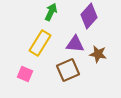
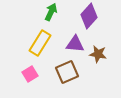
brown square: moved 1 px left, 2 px down
pink square: moved 5 px right; rotated 35 degrees clockwise
